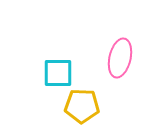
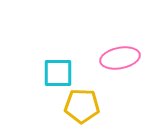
pink ellipse: rotated 66 degrees clockwise
